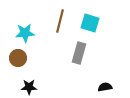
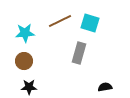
brown line: rotated 50 degrees clockwise
brown circle: moved 6 px right, 3 px down
